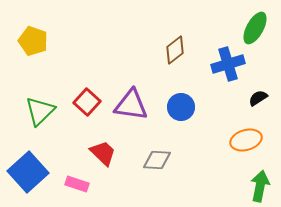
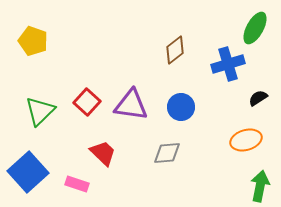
gray diamond: moved 10 px right, 7 px up; rotated 8 degrees counterclockwise
